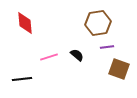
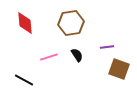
brown hexagon: moved 27 px left
black semicircle: rotated 16 degrees clockwise
black line: moved 2 px right, 1 px down; rotated 36 degrees clockwise
